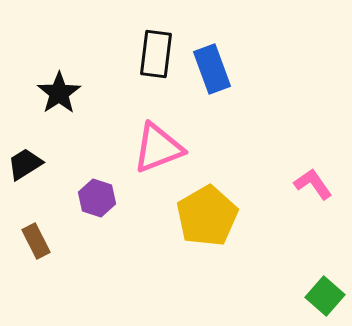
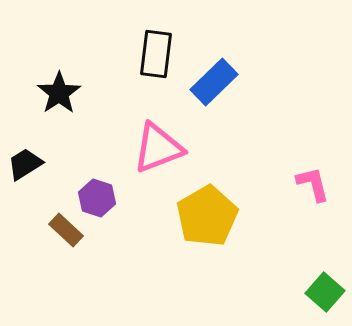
blue rectangle: moved 2 px right, 13 px down; rotated 66 degrees clockwise
pink L-shape: rotated 21 degrees clockwise
brown rectangle: moved 30 px right, 11 px up; rotated 20 degrees counterclockwise
green square: moved 4 px up
